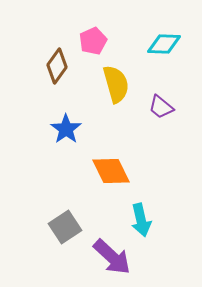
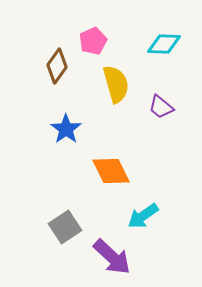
cyan arrow: moved 2 px right, 4 px up; rotated 68 degrees clockwise
